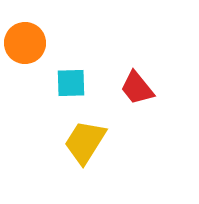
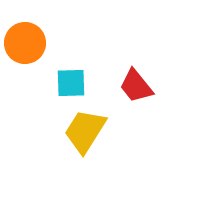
red trapezoid: moved 1 px left, 2 px up
yellow trapezoid: moved 11 px up
